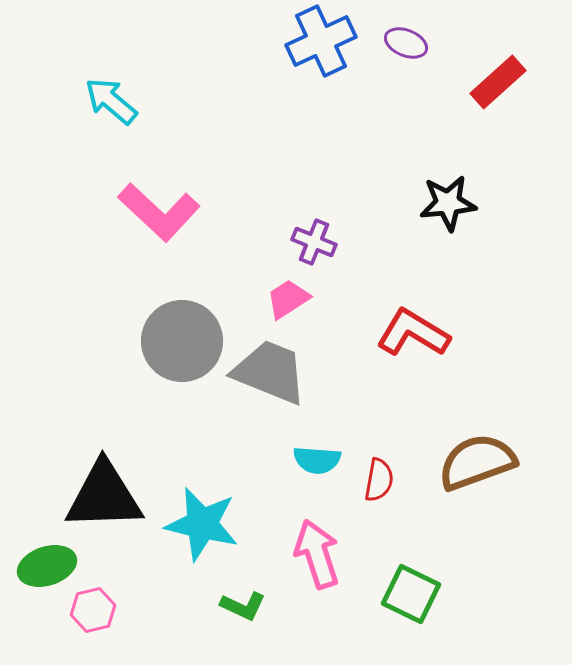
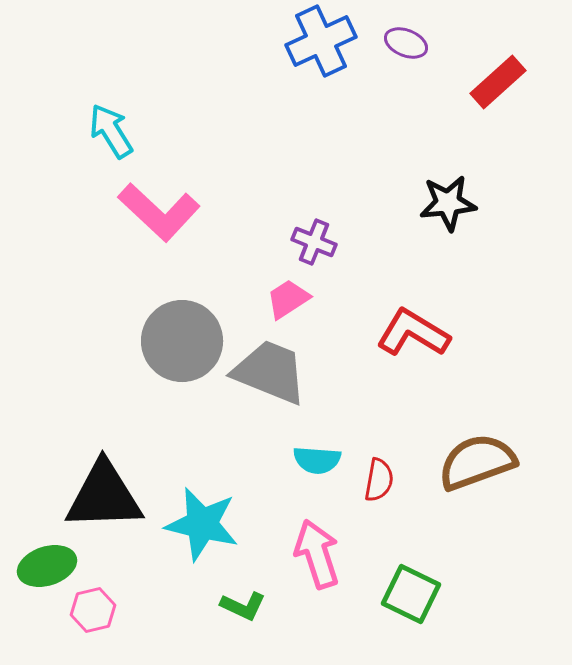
cyan arrow: moved 30 px down; rotated 18 degrees clockwise
